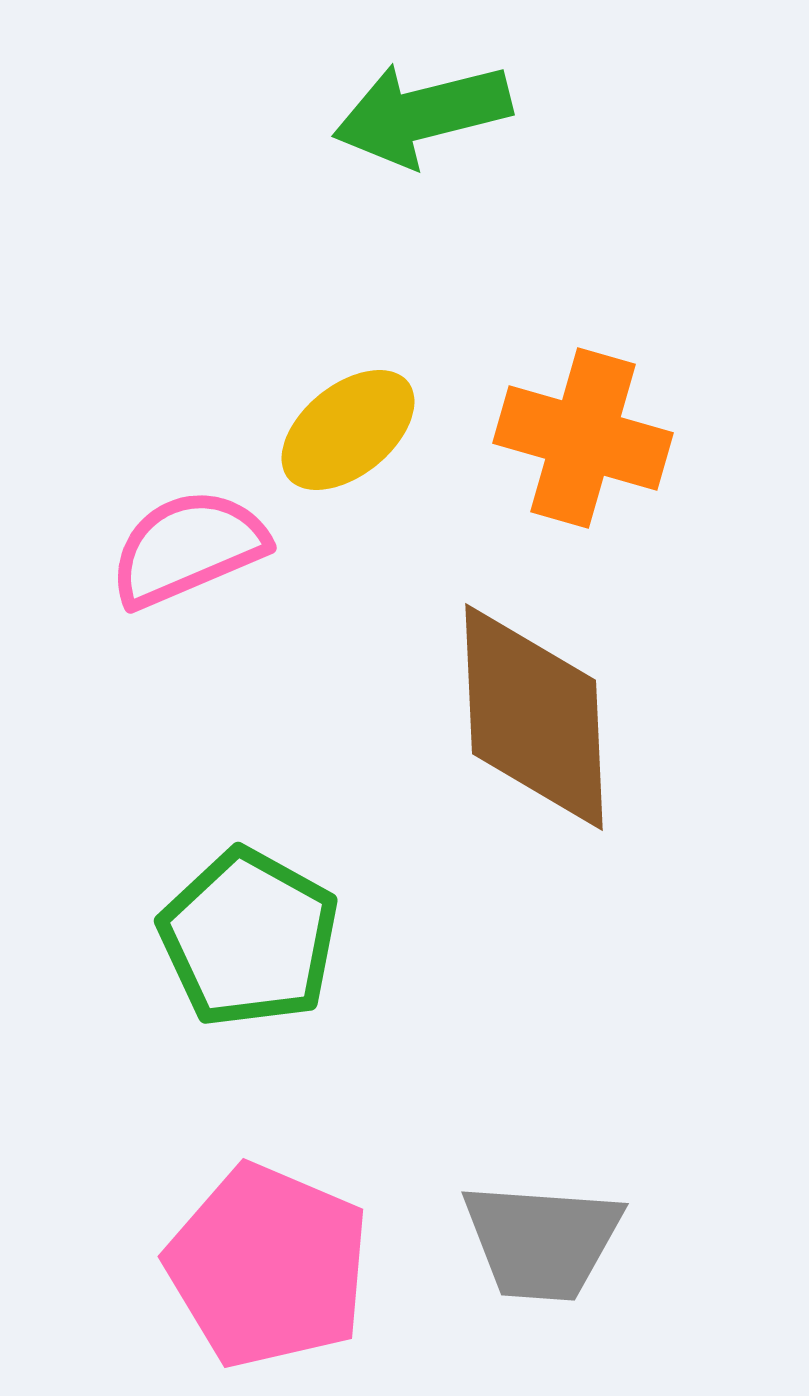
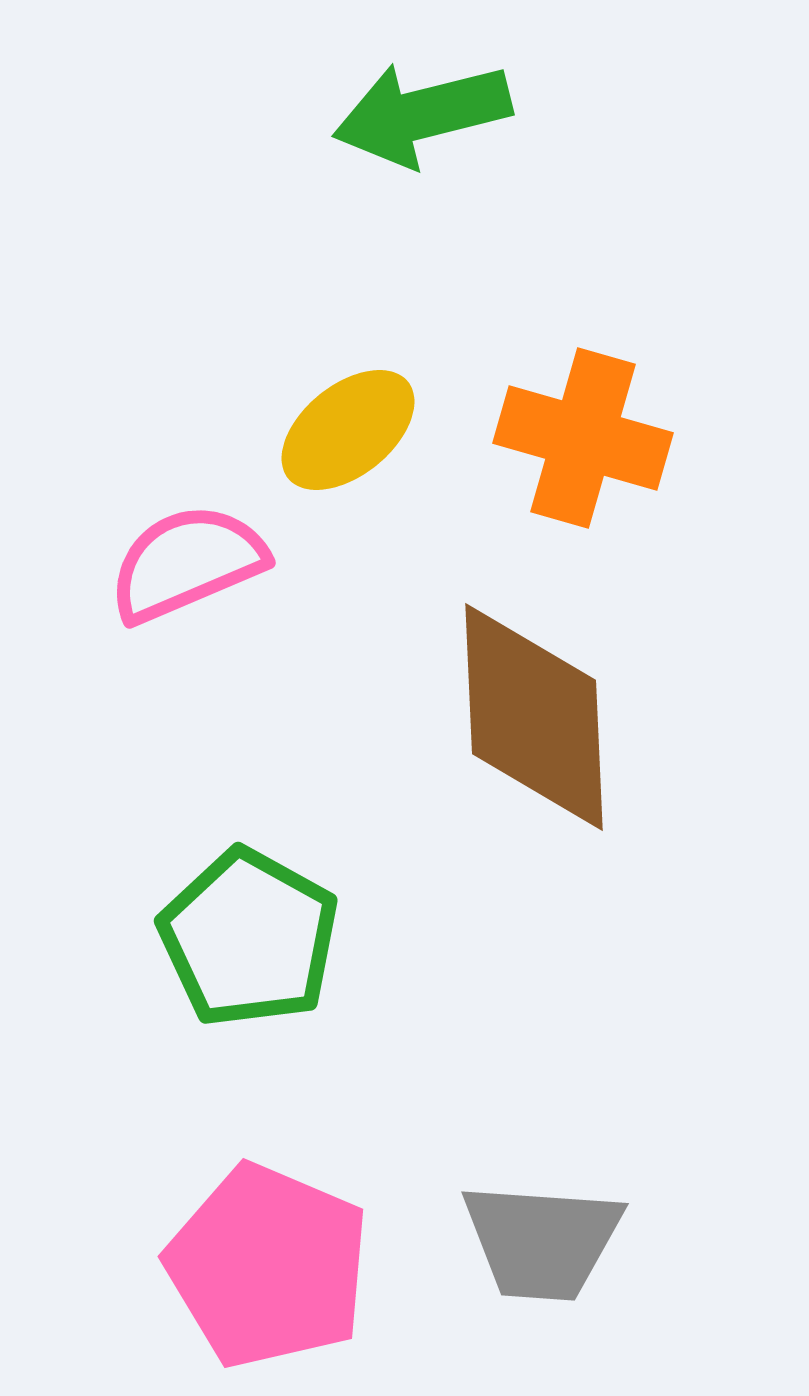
pink semicircle: moved 1 px left, 15 px down
